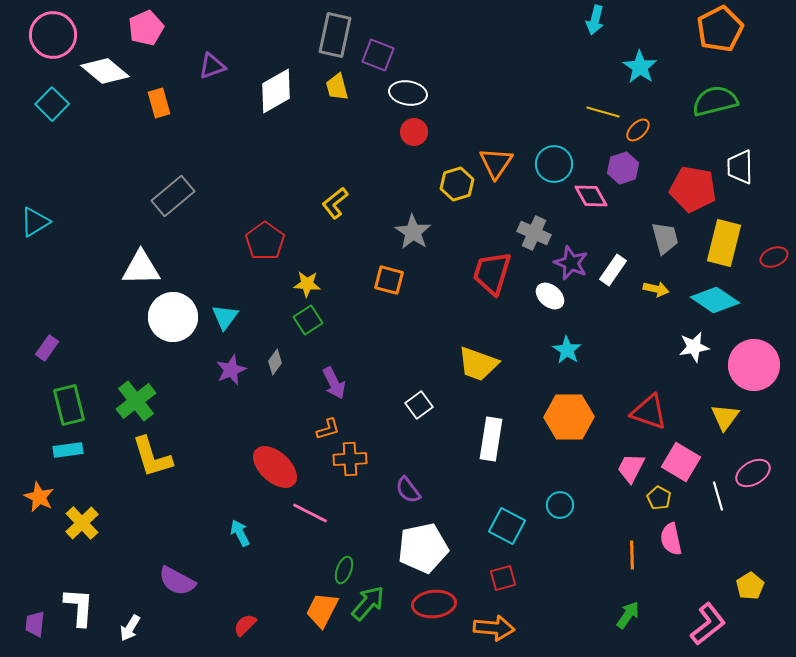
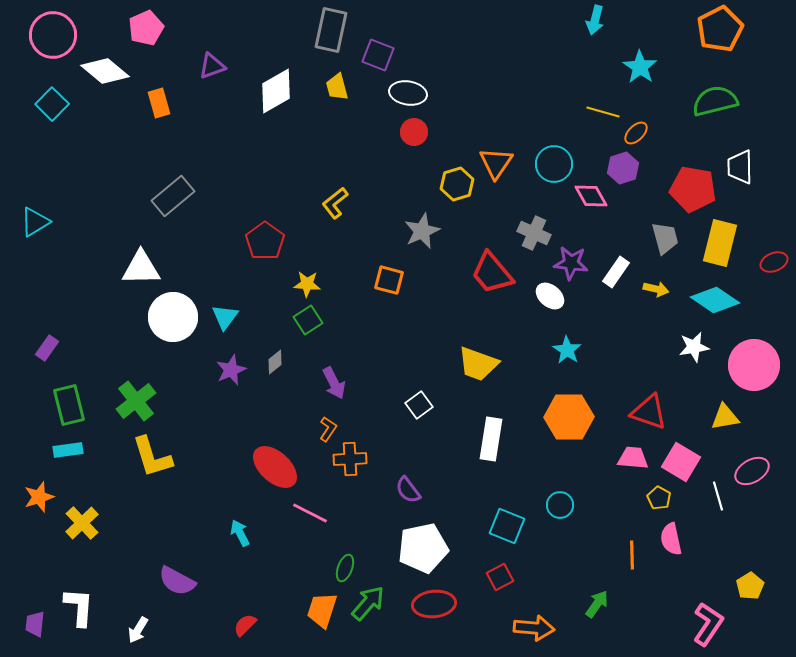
gray rectangle at (335, 35): moved 4 px left, 5 px up
orange ellipse at (638, 130): moved 2 px left, 3 px down
gray star at (413, 232): moved 9 px right, 1 px up; rotated 15 degrees clockwise
yellow rectangle at (724, 243): moved 4 px left
red ellipse at (774, 257): moved 5 px down
purple star at (571, 263): rotated 16 degrees counterclockwise
white rectangle at (613, 270): moved 3 px right, 2 px down
red trapezoid at (492, 273): rotated 57 degrees counterclockwise
gray diamond at (275, 362): rotated 15 degrees clockwise
yellow triangle at (725, 417): rotated 44 degrees clockwise
orange L-shape at (328, 429): rotated 40 degrees counterclockwise
pink trapezoid at (631, 468): moved 2 px right, 10 px up; rotated 68 degrees clockwise
pink ellipse at (753, 473): moved 1 px left, 2 px up
orange star at (39, 497): rotated 28 degrees clockwise
cyan square at (507, 526): rotated 6 degrees counterclockwise
green ellipse at (344, 570): moved 1 px right, 2 px up
red square at (503, 578): moved 3 px left, 1 px up; rotated 12 degrees counterclockwise
orange trapezoid at (322, 610): rotated 9 degrees counterclockwise
green arrow at (628, 615): moved 31 px left, 11 px up
pink L-shape at (708, 624): rotated 18 degrees counterclockwise
white arrow at (130, 628): moved 8 px right, 2 px down
orange arrow at (494, 628): moved 40 px right
